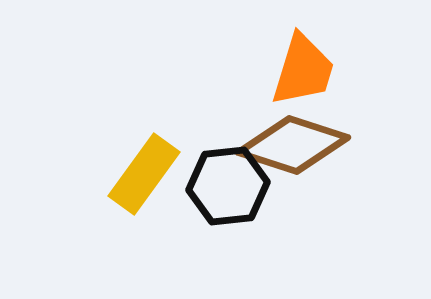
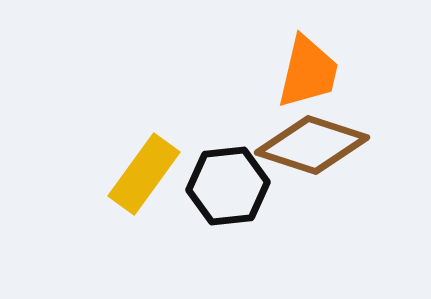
orange trapezoid: moved 5 px right, 2 px down; rotated 4 degrees counterclockwise
brown diamond: moved 19 px right
